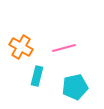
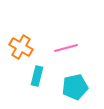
pink line: moved 2 px right
